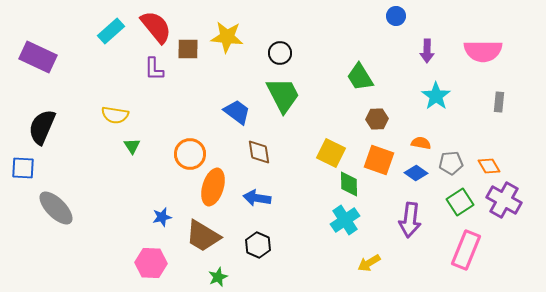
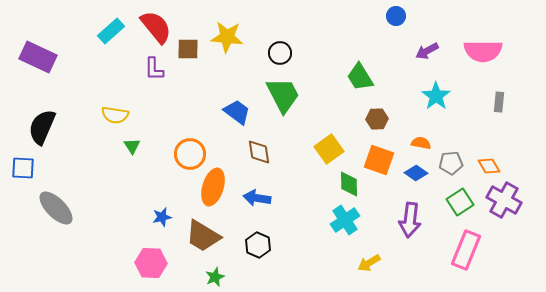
purple arrow at (427, 51): rotated 60 degrees clockwise
yellow square at (331, 153): moved 2 px left, 4 px up; rotated 28 degrees clockwise
green star at (218, 277): moved 3 px left
